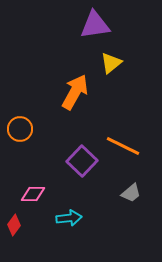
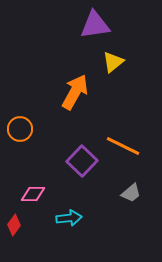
yellow triangle: moved 2 px right, 1 px up
